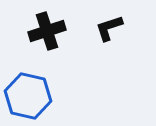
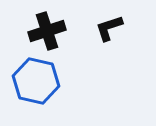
blue hexagon: moved 8 px right, 15 px up
